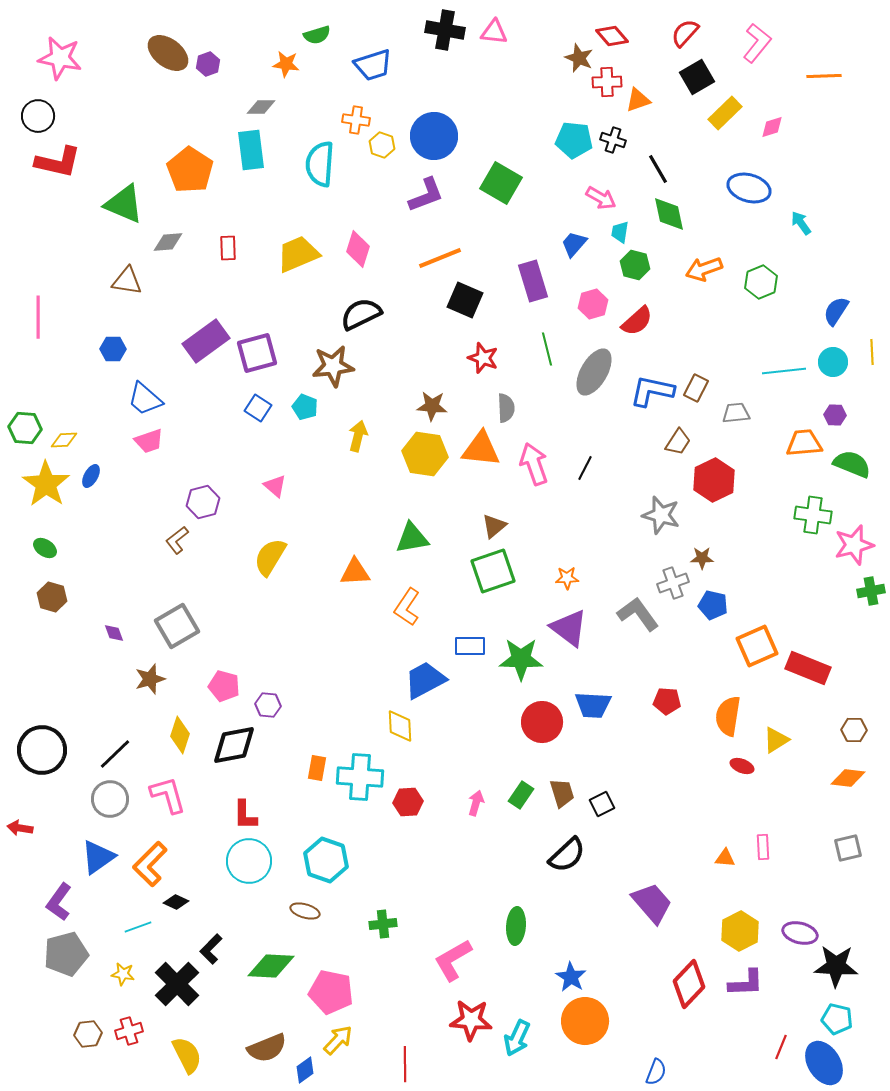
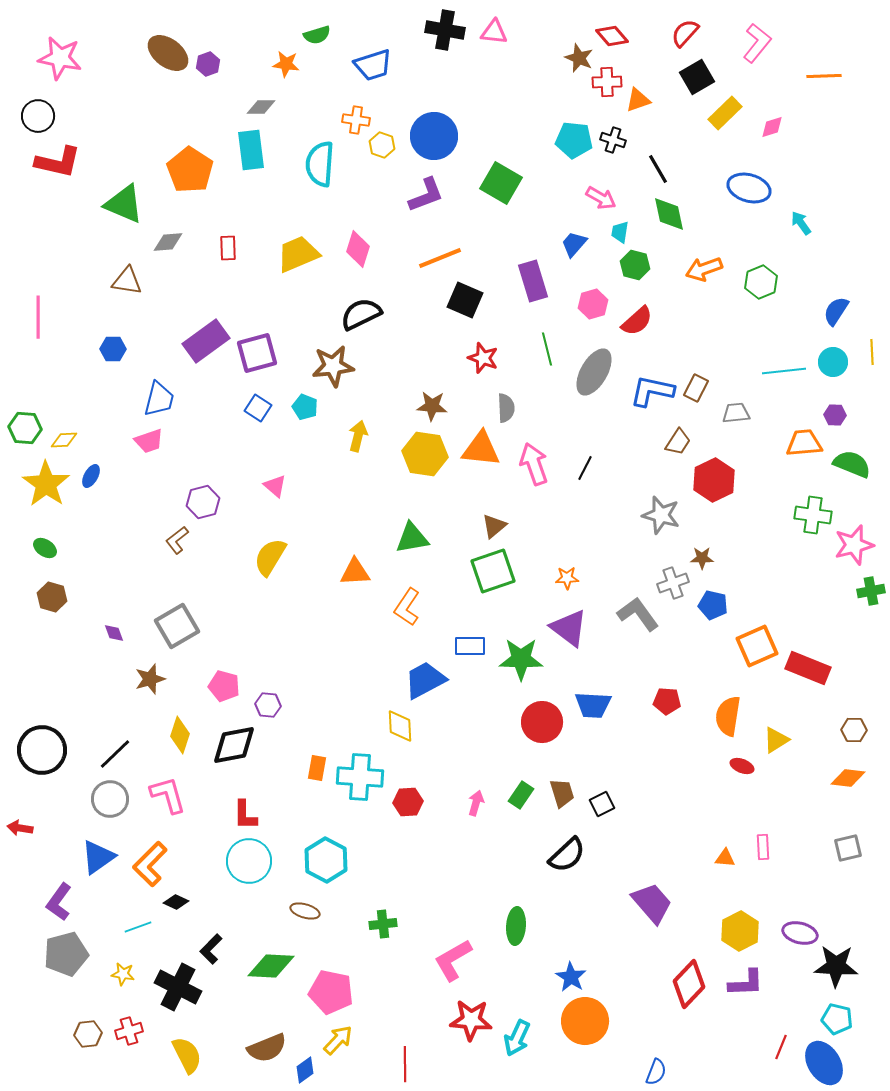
blue trapezoid at (145, 399): moved 14 px right; rotated 117 degrees counterclockwise
cyan hexagon at (326, 860): rotated 9 degrees clockwise
black cross at (177, 984): moved 1 px right, 3 px down; rotated 18 degrees counterclockwise
